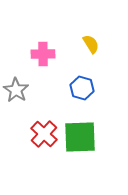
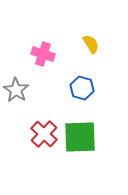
pink cross: rotated 20 degrees clockwise
